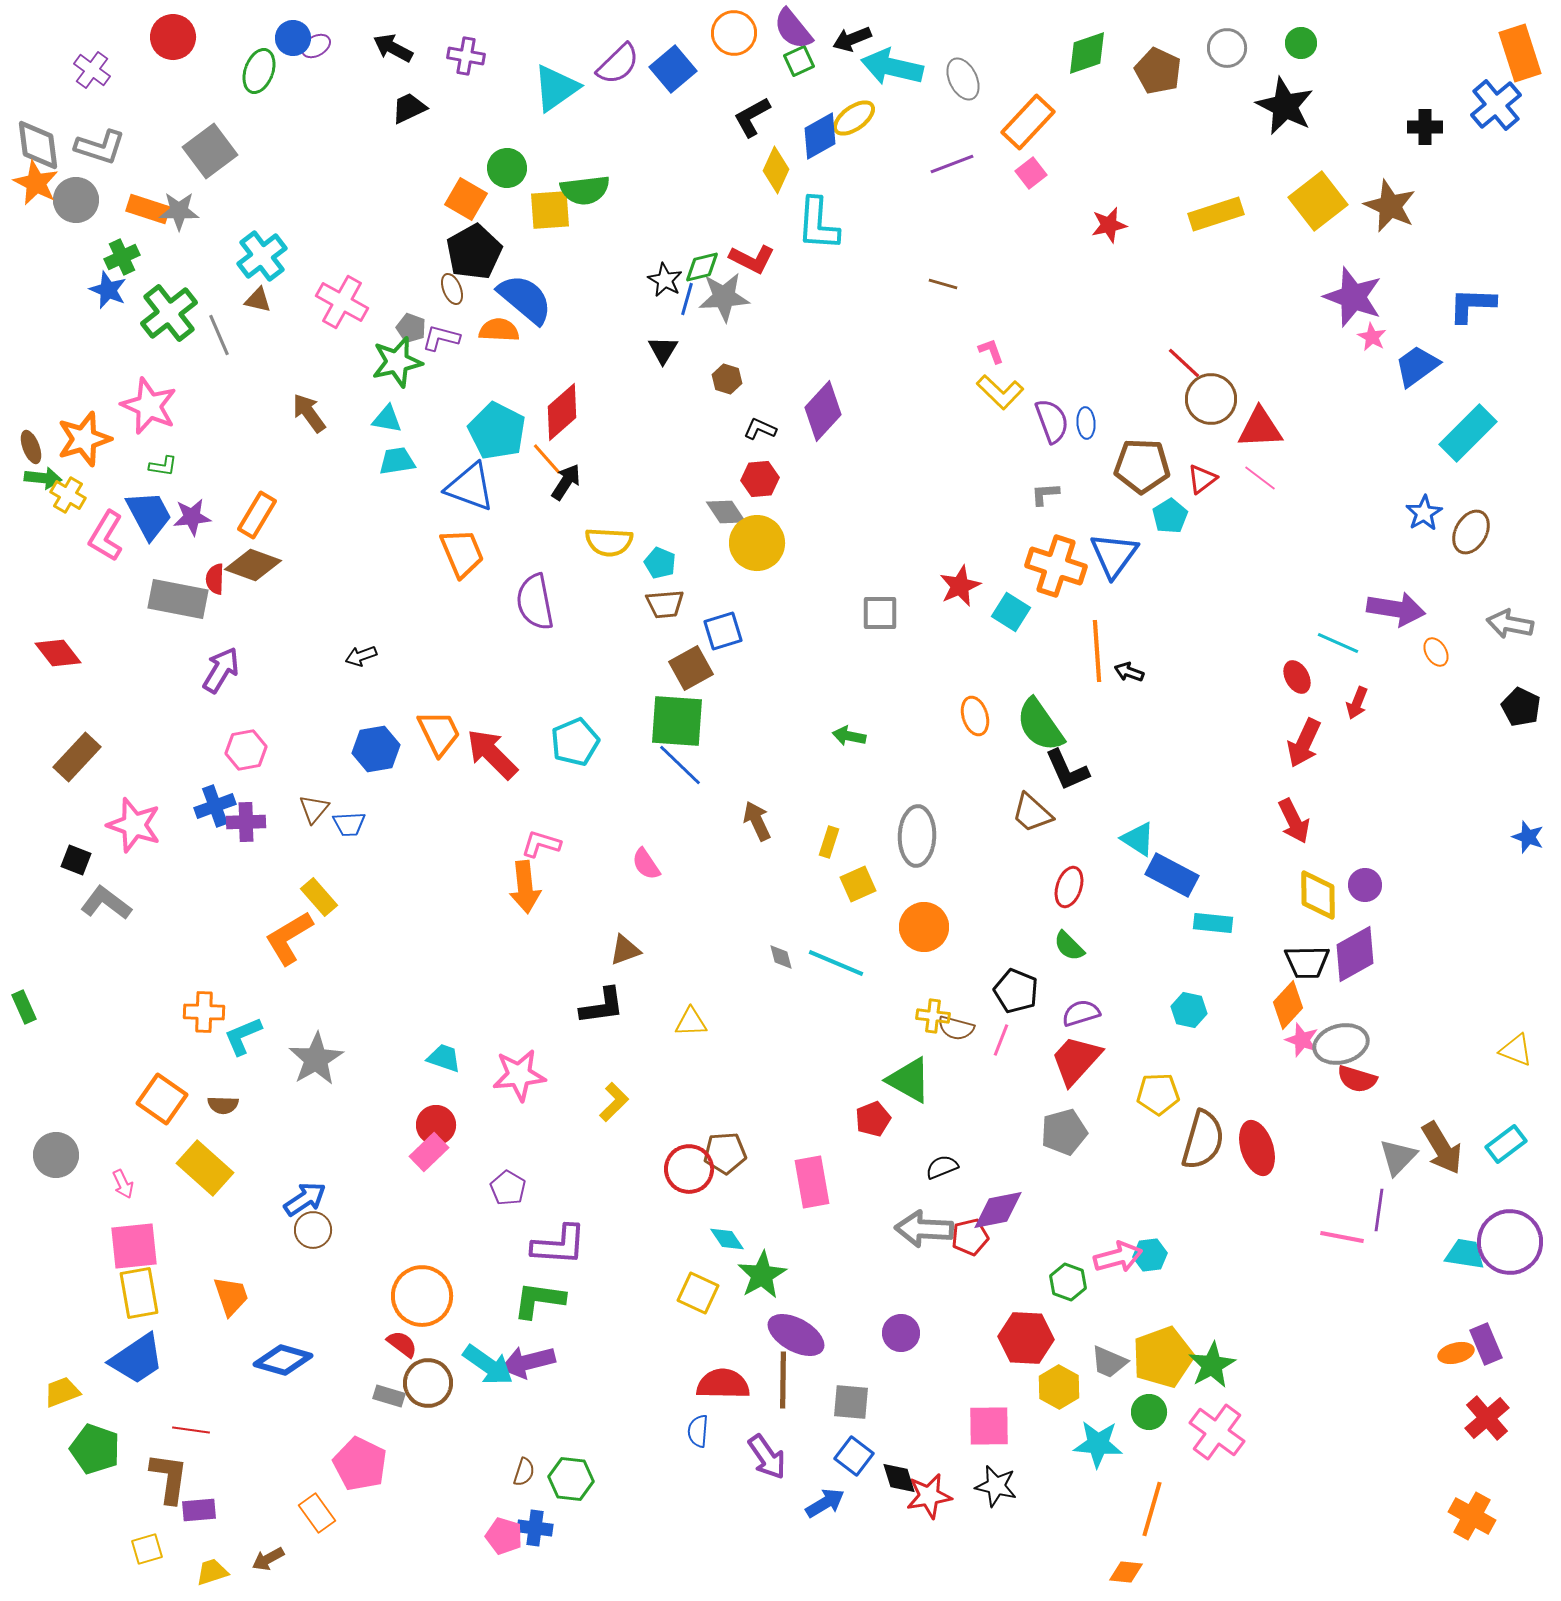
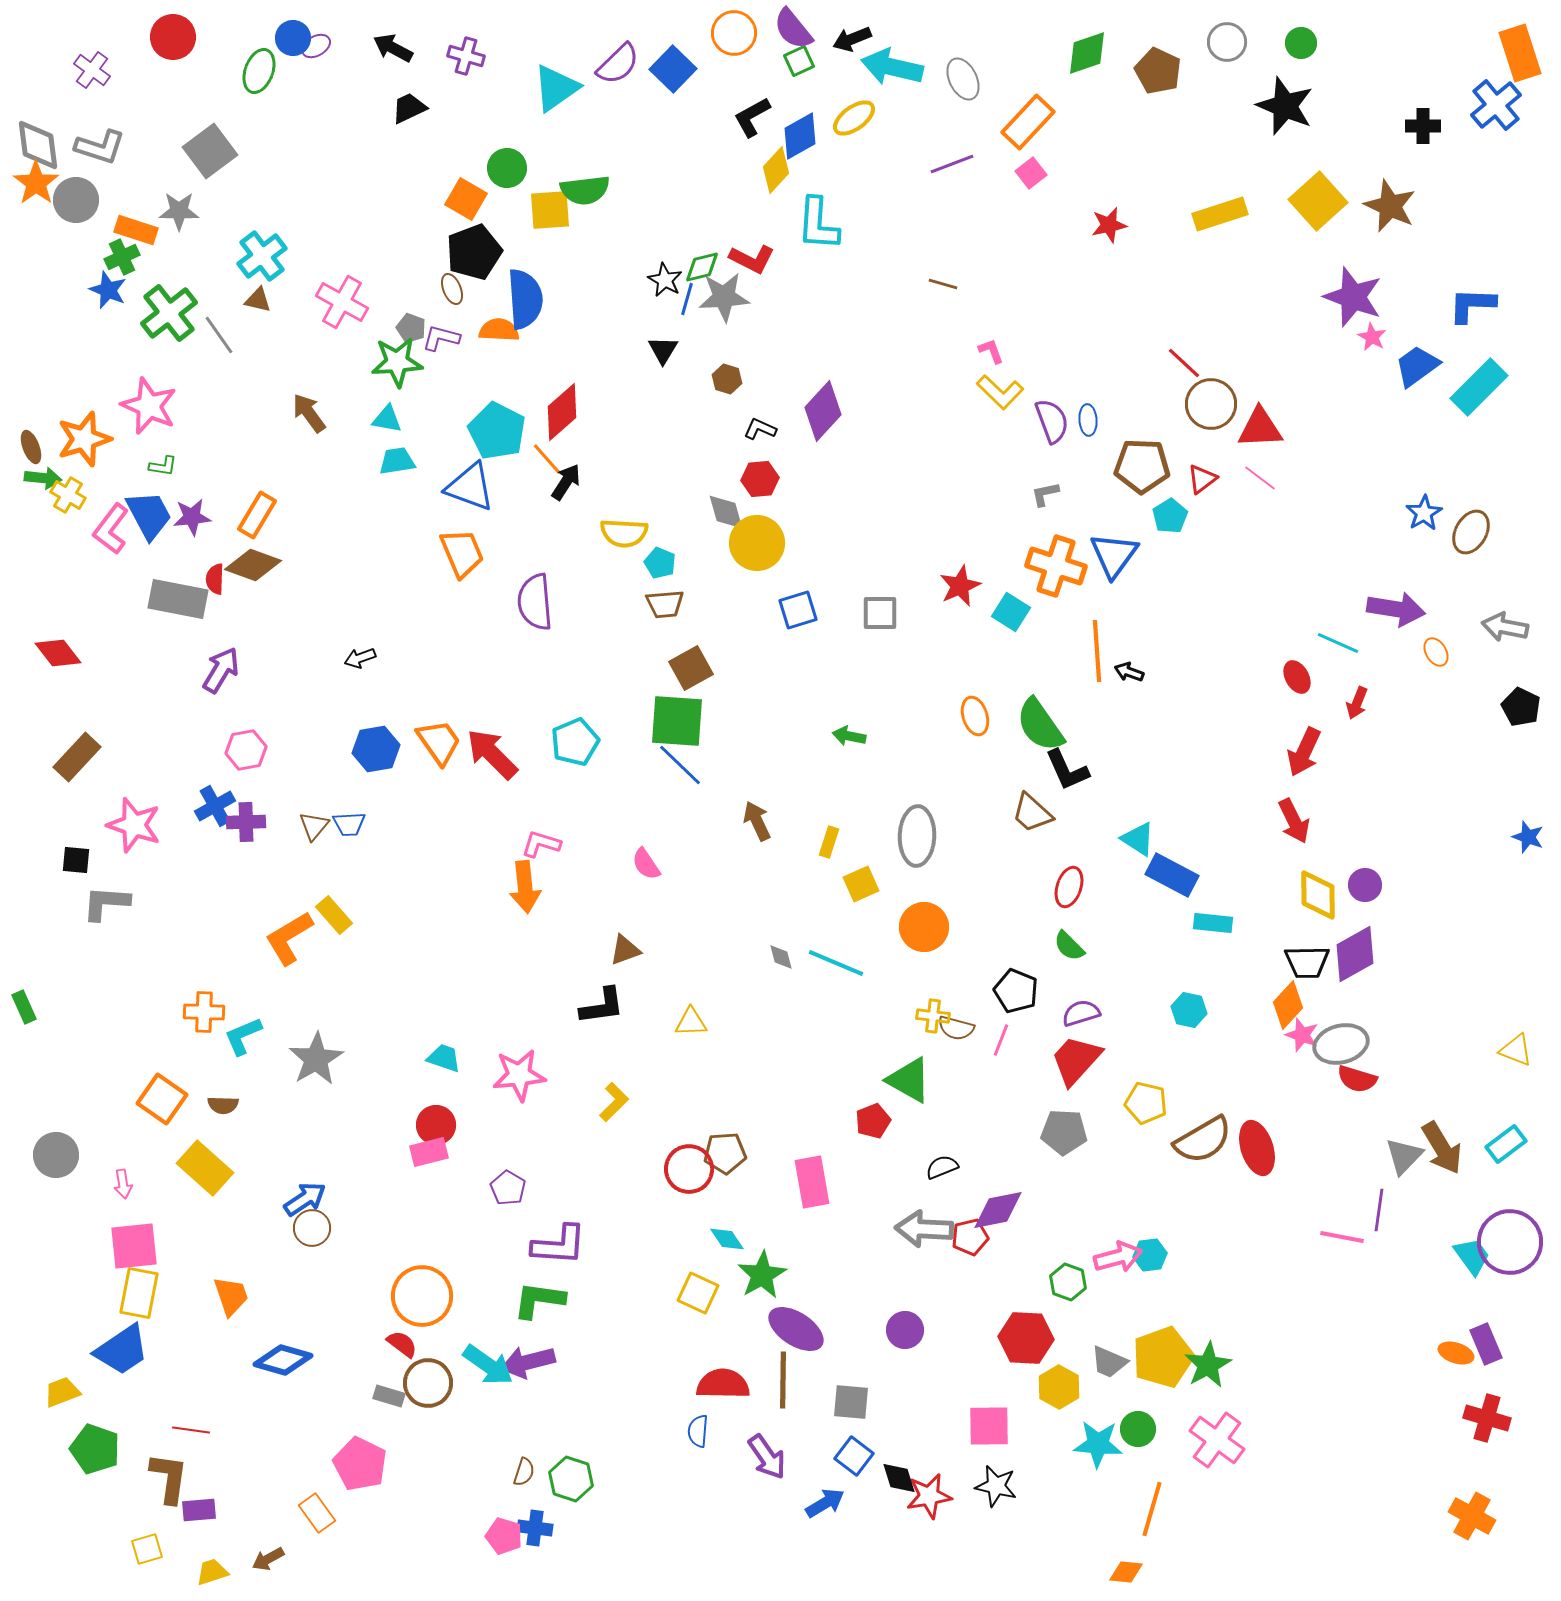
gray circle at (1227, 48): moved 6 px up
purple cross at (466, 56): rotated 6 degrees clockwise
blue square at (673, 69): rotated 6 degrees counterclockwise
black star at (1285, 106): rotated 4 degrees counterclockwise
black cross at (1425, 127): moved 2 px left, 1 px up
blue diamond at (820, 136): moved 20 px left
yellow diamond at (776, 170): rotated 18 degrees clockwise
orange star at (36, 183): rotated 9 degrees clockwise
yellow square at (1318, 201): rotated 4 degrees counterclockwise
orange rectangle at (148, 209): moved 12 px left, 21 px down
yellow rectangle at (1216, 214): moved 4 px right
black pentagon at (474, 252): rotated 8 degrees clockwise
blue semicircle at (525, 299): rotated 46 degrees clockwise
gray line at (219, 335): rotated 12 degrees counterclockwise
green star at (397, 362): rotated 9 degrees clockwise
brown circle at (1211, 399): moved 5 px down
blue ellipse at (1086, 423): moved 2 px right, 3 px up
cyan rectangle at (1468, 433): moved 11 px right, 46 px up
gray L-shape at (1045, 494): rotated 8 degrees counterclockwise
gray diamond at (726, 512): rotated 18 degrees clockwise
pink L-shape at (106, 536): moved 5 px right, 7 px up; rotated 6 degrees clockwise
yellow semicircle at (609, 542): moved 15 px right, 9 px up
purple semicircle at (535, 602): rotated 6 degrees clockwise
gray arrow at (1510, 624): moved 5 px left, 3 px down
blue square at (723, 631): moved 75 px right, 21 px up
black arrow at (361, 656): moved 1 px left, 2 px down
orange trapezoid at (439, 733): moved 9 px down; rotated 9 degrees counterclockwise
red arrow at (1304, 743): moved 9 px down
blue cross at (215, 806): rotated 9 degrees counterclockwise
brown triangle at (314, 809): moved 17 px down
black square at (76, 860): rotated 16 degrees counterclockwise
yellow square at (858, 884): moved 3 px right
yellow rectangle at (319, 897): moved 15 px right, 18 px down
gray L-shape at (106, 903): rotated 33 degrees counterclockwise
pink star at (1302, 1040): moved 5 px up
yellow pentagon at (1158, 1094): moved 12 px left, 9 px down; rotated 15 degrees clockwise
red pentagon at (873, 1119): moved 2 px down
gray pentagon at (1064, 1132): rotated 18 degrees clockwise
brown semicircle at (1203, 1140): rotated 44 degrees clockwise
pink rectangle at (429, 1152): rotated 30 degrees clockwise
gray triangle at (1398, 1157): moved 6 px right, 1 px up
pink arrow at (123, 1184): rotated 16 degrees clockwise
brown circle at (313, 1230): moved 1 px left, 2 px up
cyan trapezoid at (1465, 1254): moved 7 px right, 2 px down; rotated 45 degrees clockwise
yellow rectangle at (139, 1293): rotated 21 degrees clockwise
purple circle at (901, 1333): moved 4 px right, 3 px up
purple ellipse at (796, 1335): moved 6 px up; rotated 4 degrees clockwise
orange ellipse at (1456, 1353): rotated 32 degrees clockwise
blue trapezoid at (137, 1359): moved 15 px left, 9 px up
green star at (1212, 1365): moved 4 px left
green circle at (1149, 1412): moved 11 px left, 17 px down
red cross at (1487, 1418): rotated 33 degrees counterclockwise
pink cross at (1217, 1432): moved 8 px down
green hexagon at (571, 1479): rotated 12 degrees clockwise
